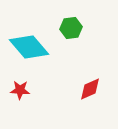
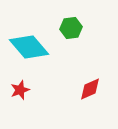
red star: rotated 24 degrees counterclockwise
